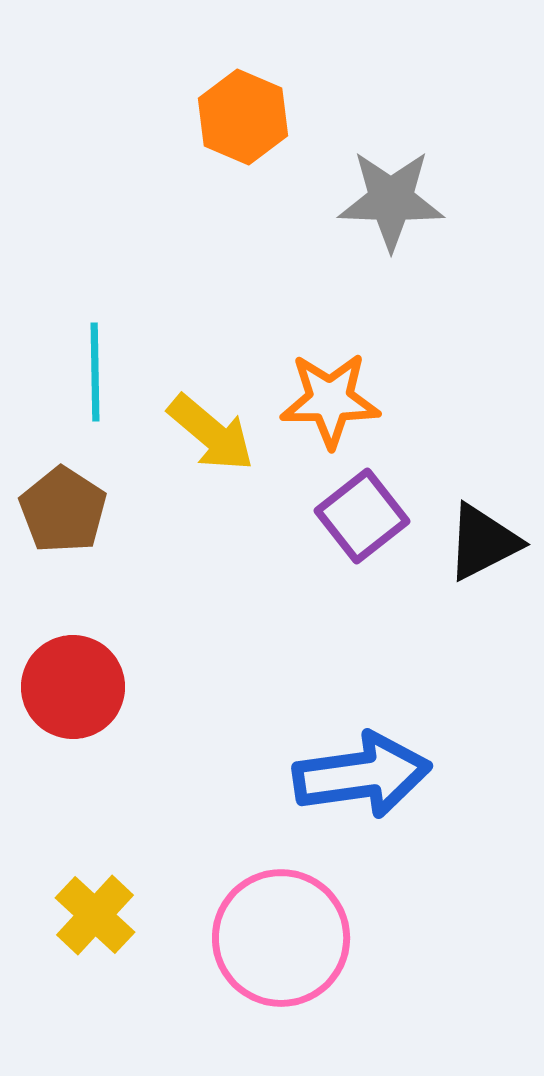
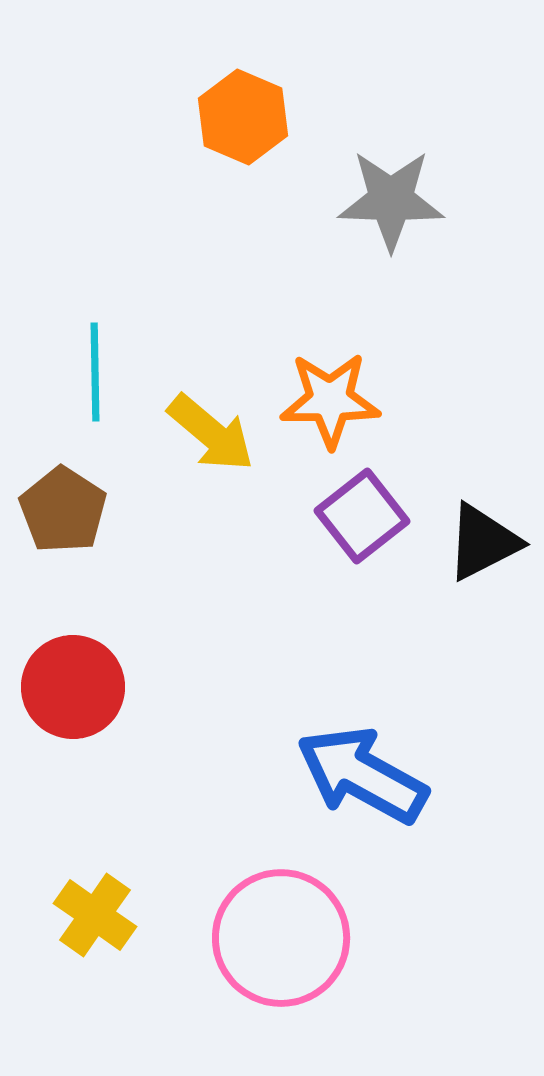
blue arrow: rotated 143 degrees counterclockwise
yellow cross: rotated 8 degrees counterclockwise
